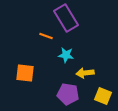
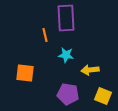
purple rectangle: rotated 28 degrees clockwise
orange line: moved 1 px left, 1 px up; rotated 56 degrees clockwise
yellow arrow: moved 5 px right, 3 px up
